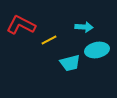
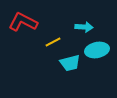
red L-shape: moved 2 px right, 3 px up
yellow line: moved 4 px right, 2 px down
